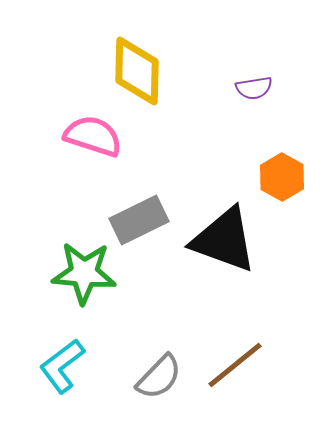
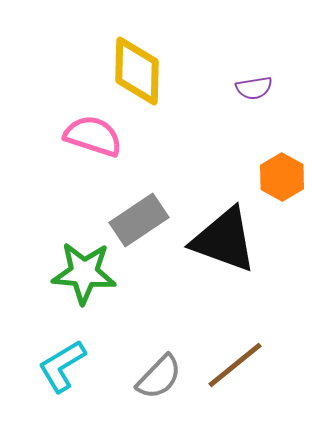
gray rectangle: rotated 8 degrees counterclockwise
cyan L-shape: rotated 6 degrees clockwise
